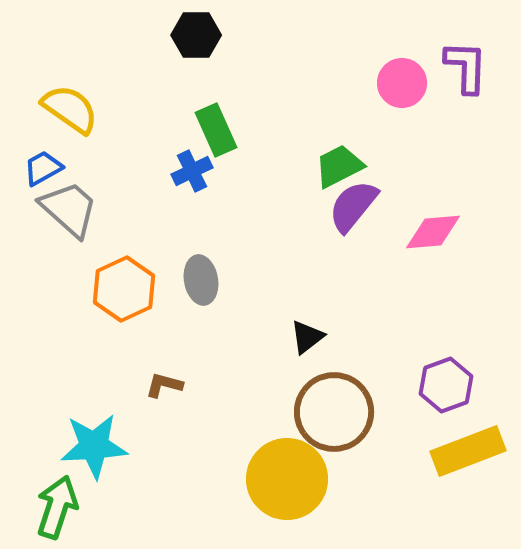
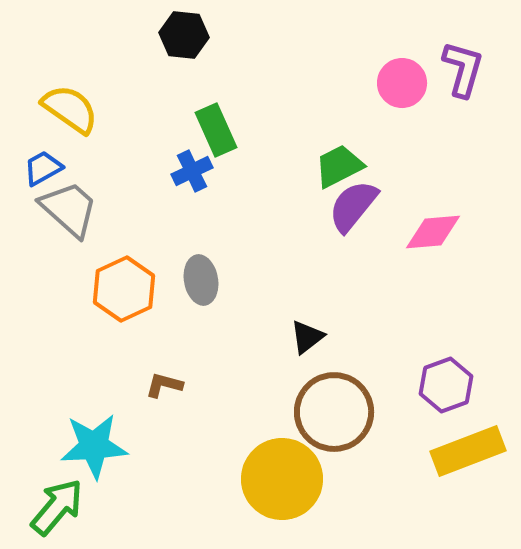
black hexagon: moved 12 px left; rotated 6 degrees clockwise
purple L-shape: moved 3 px left, 2 px down; rotated 14 degrees clockwise
yellow circle: moved 5 px left
green arrow: rotated 22 degrees clockwise
